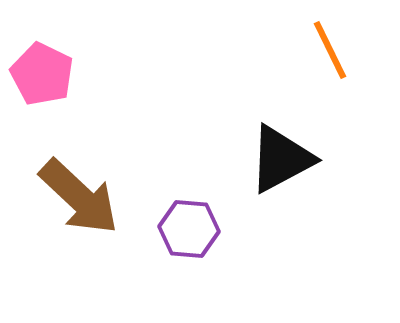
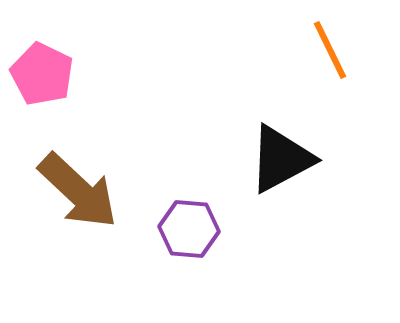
brown arrow: moved 1 px left, 6 px up
